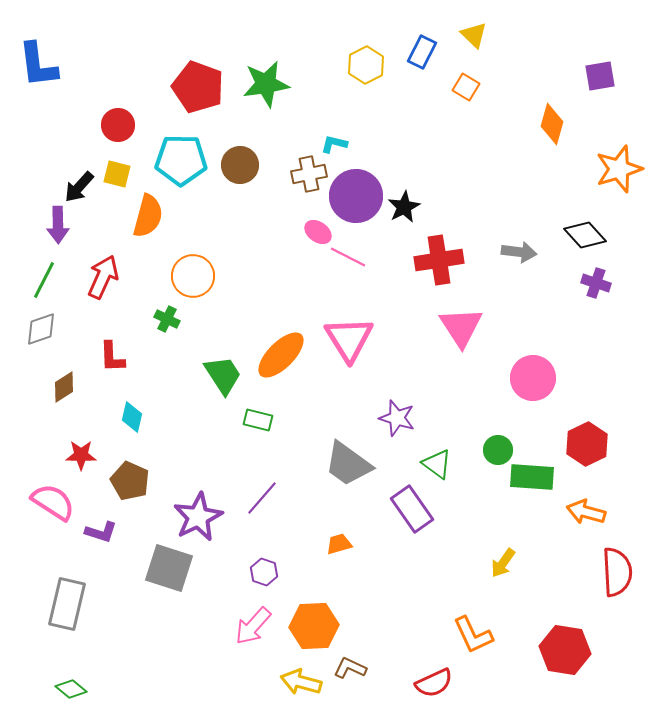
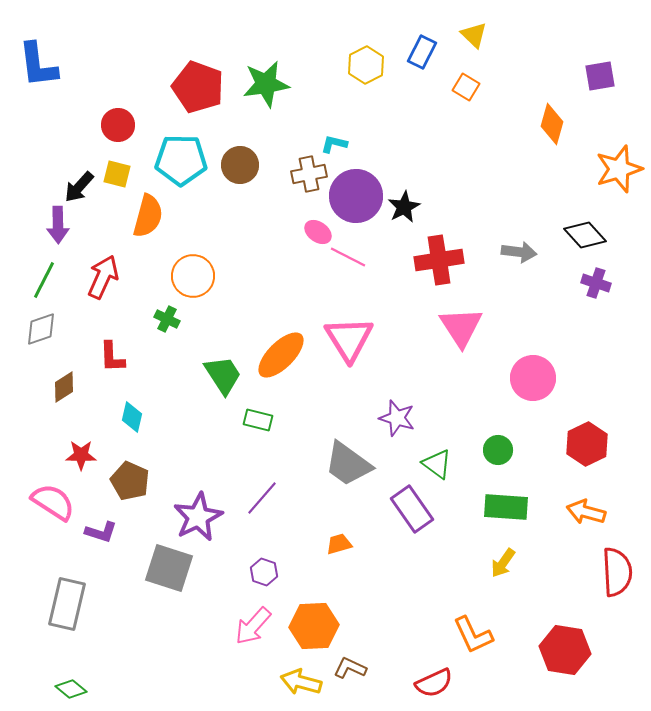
green rectangle at (532, 477): moved 26 px left, 30 px down
